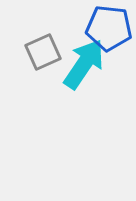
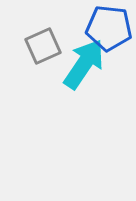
gray square: moved 6 px up
